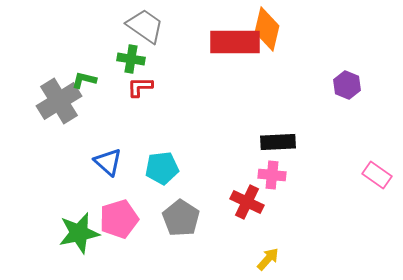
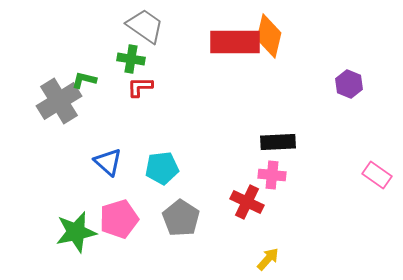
orange diamond: moved 2 px right, 7 px down
purple hexagon: moved 2 px right, 1 px up
green star: moved 3 px left, 1 px up
